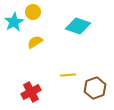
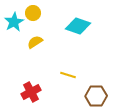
yellow circle: moved 1 px down
yellow line: rotated 21 degrees clockwise
brown hexagon: moved 1 px right, 8 px down; rotated 20 degrees clockwise
